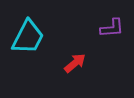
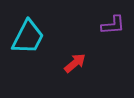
purple L-shape: moved 1 px right, 3 px up
